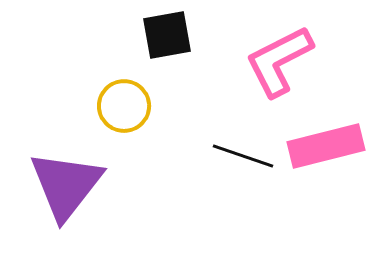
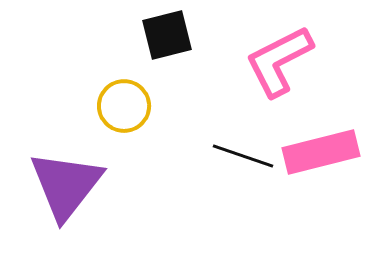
black square: rotated 4 degrees counterclockwise
pink rectangle: moved 5 px left, 6 px down
